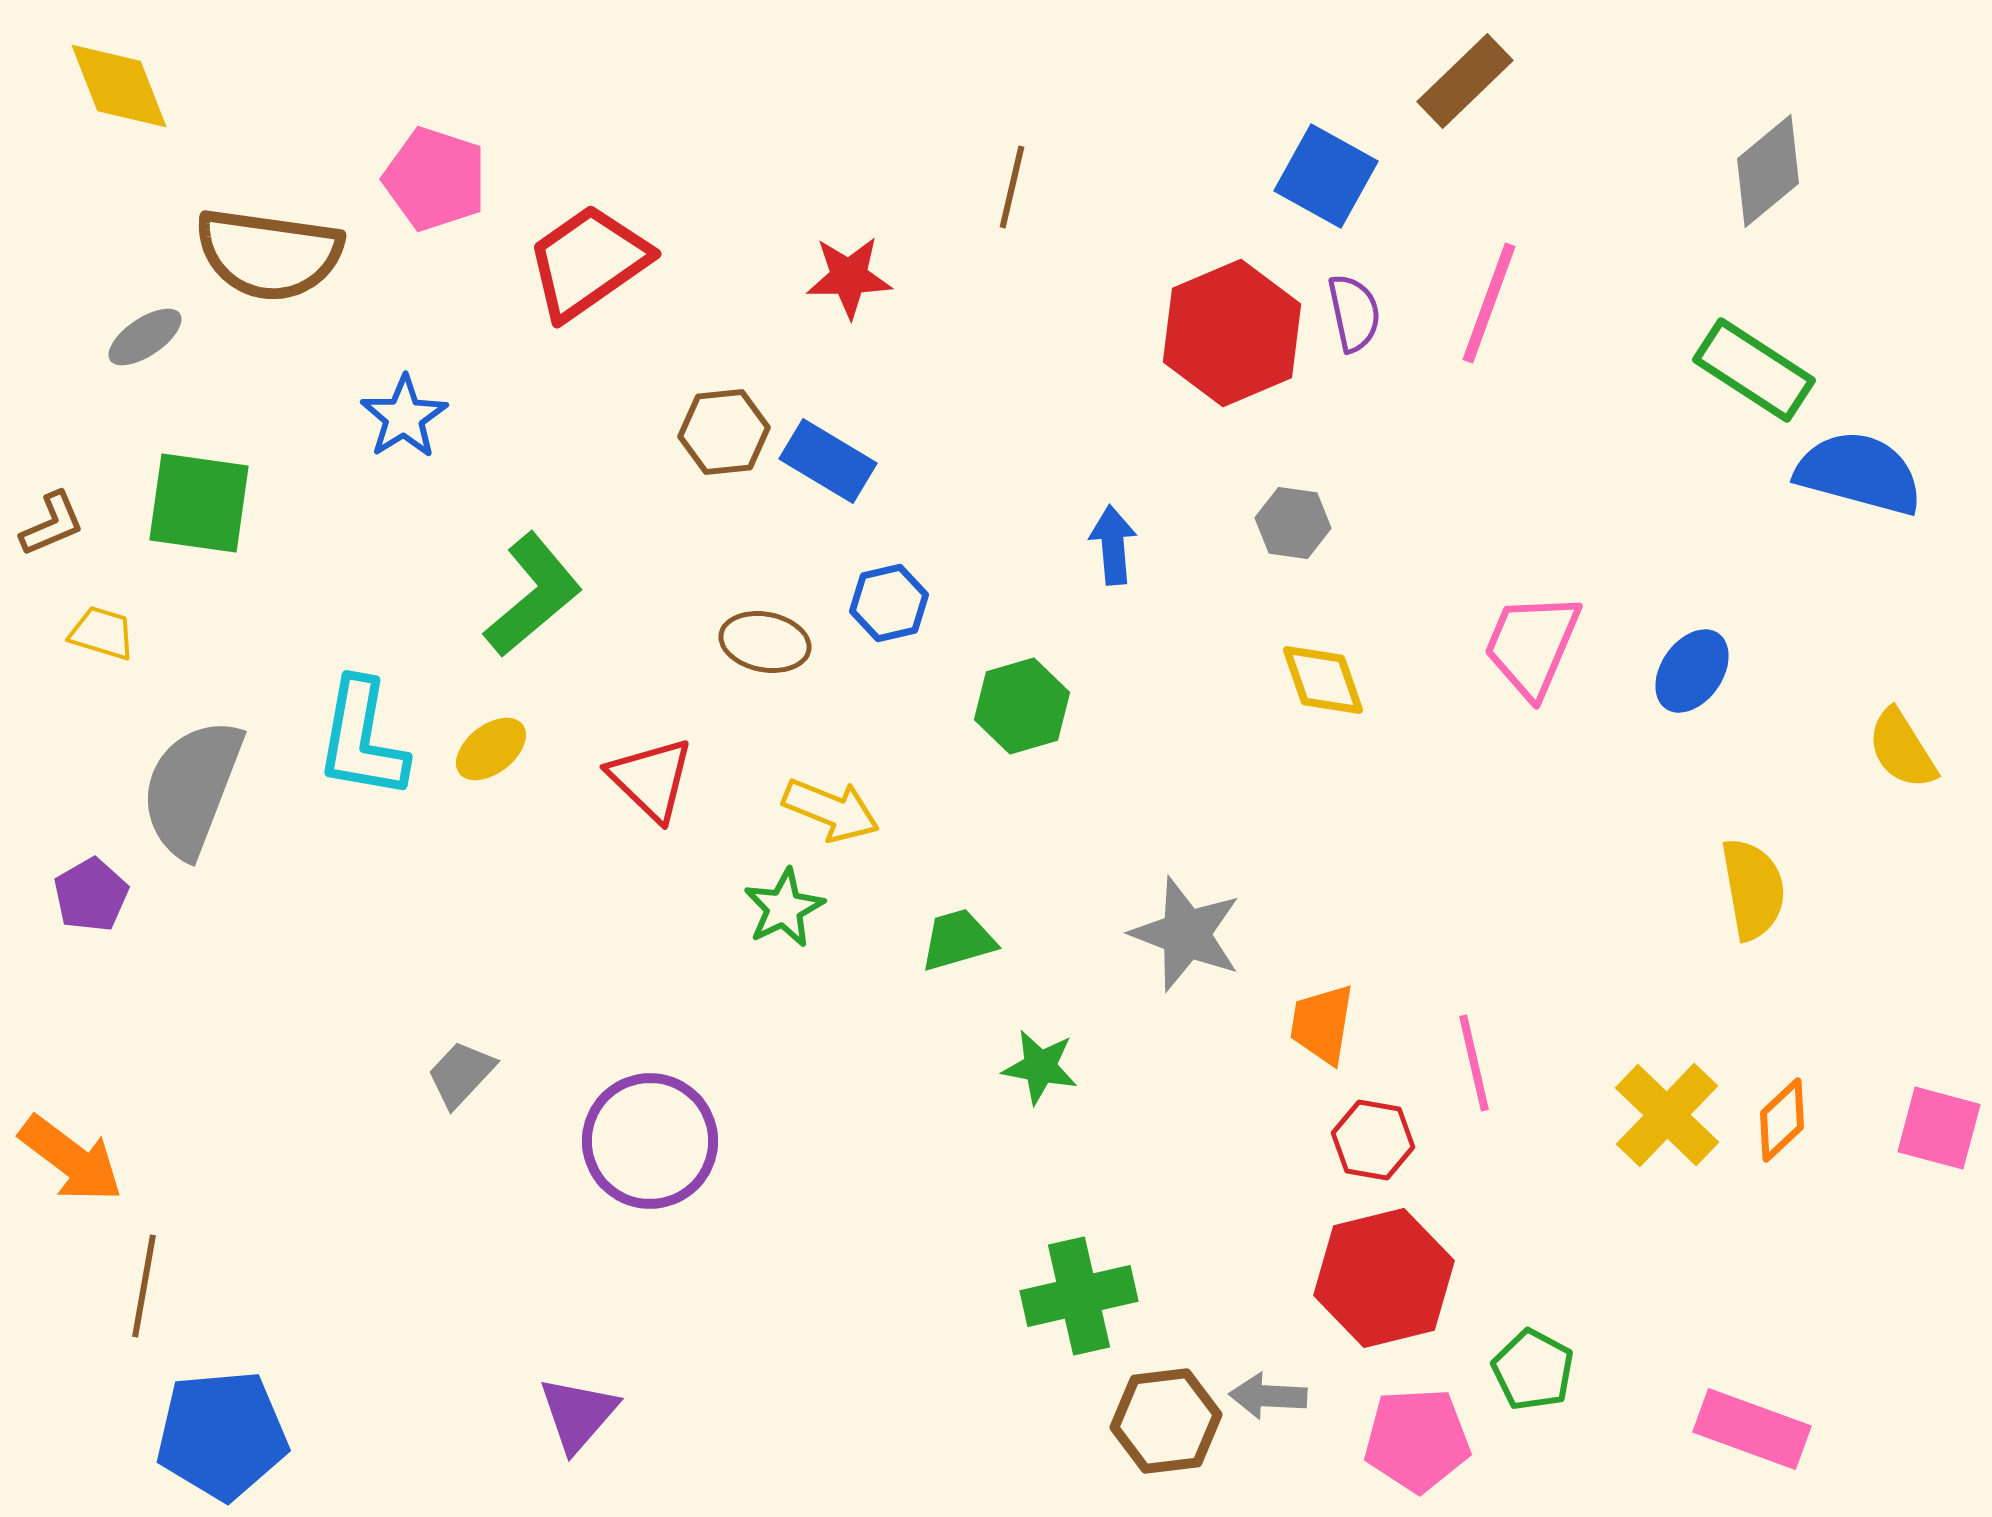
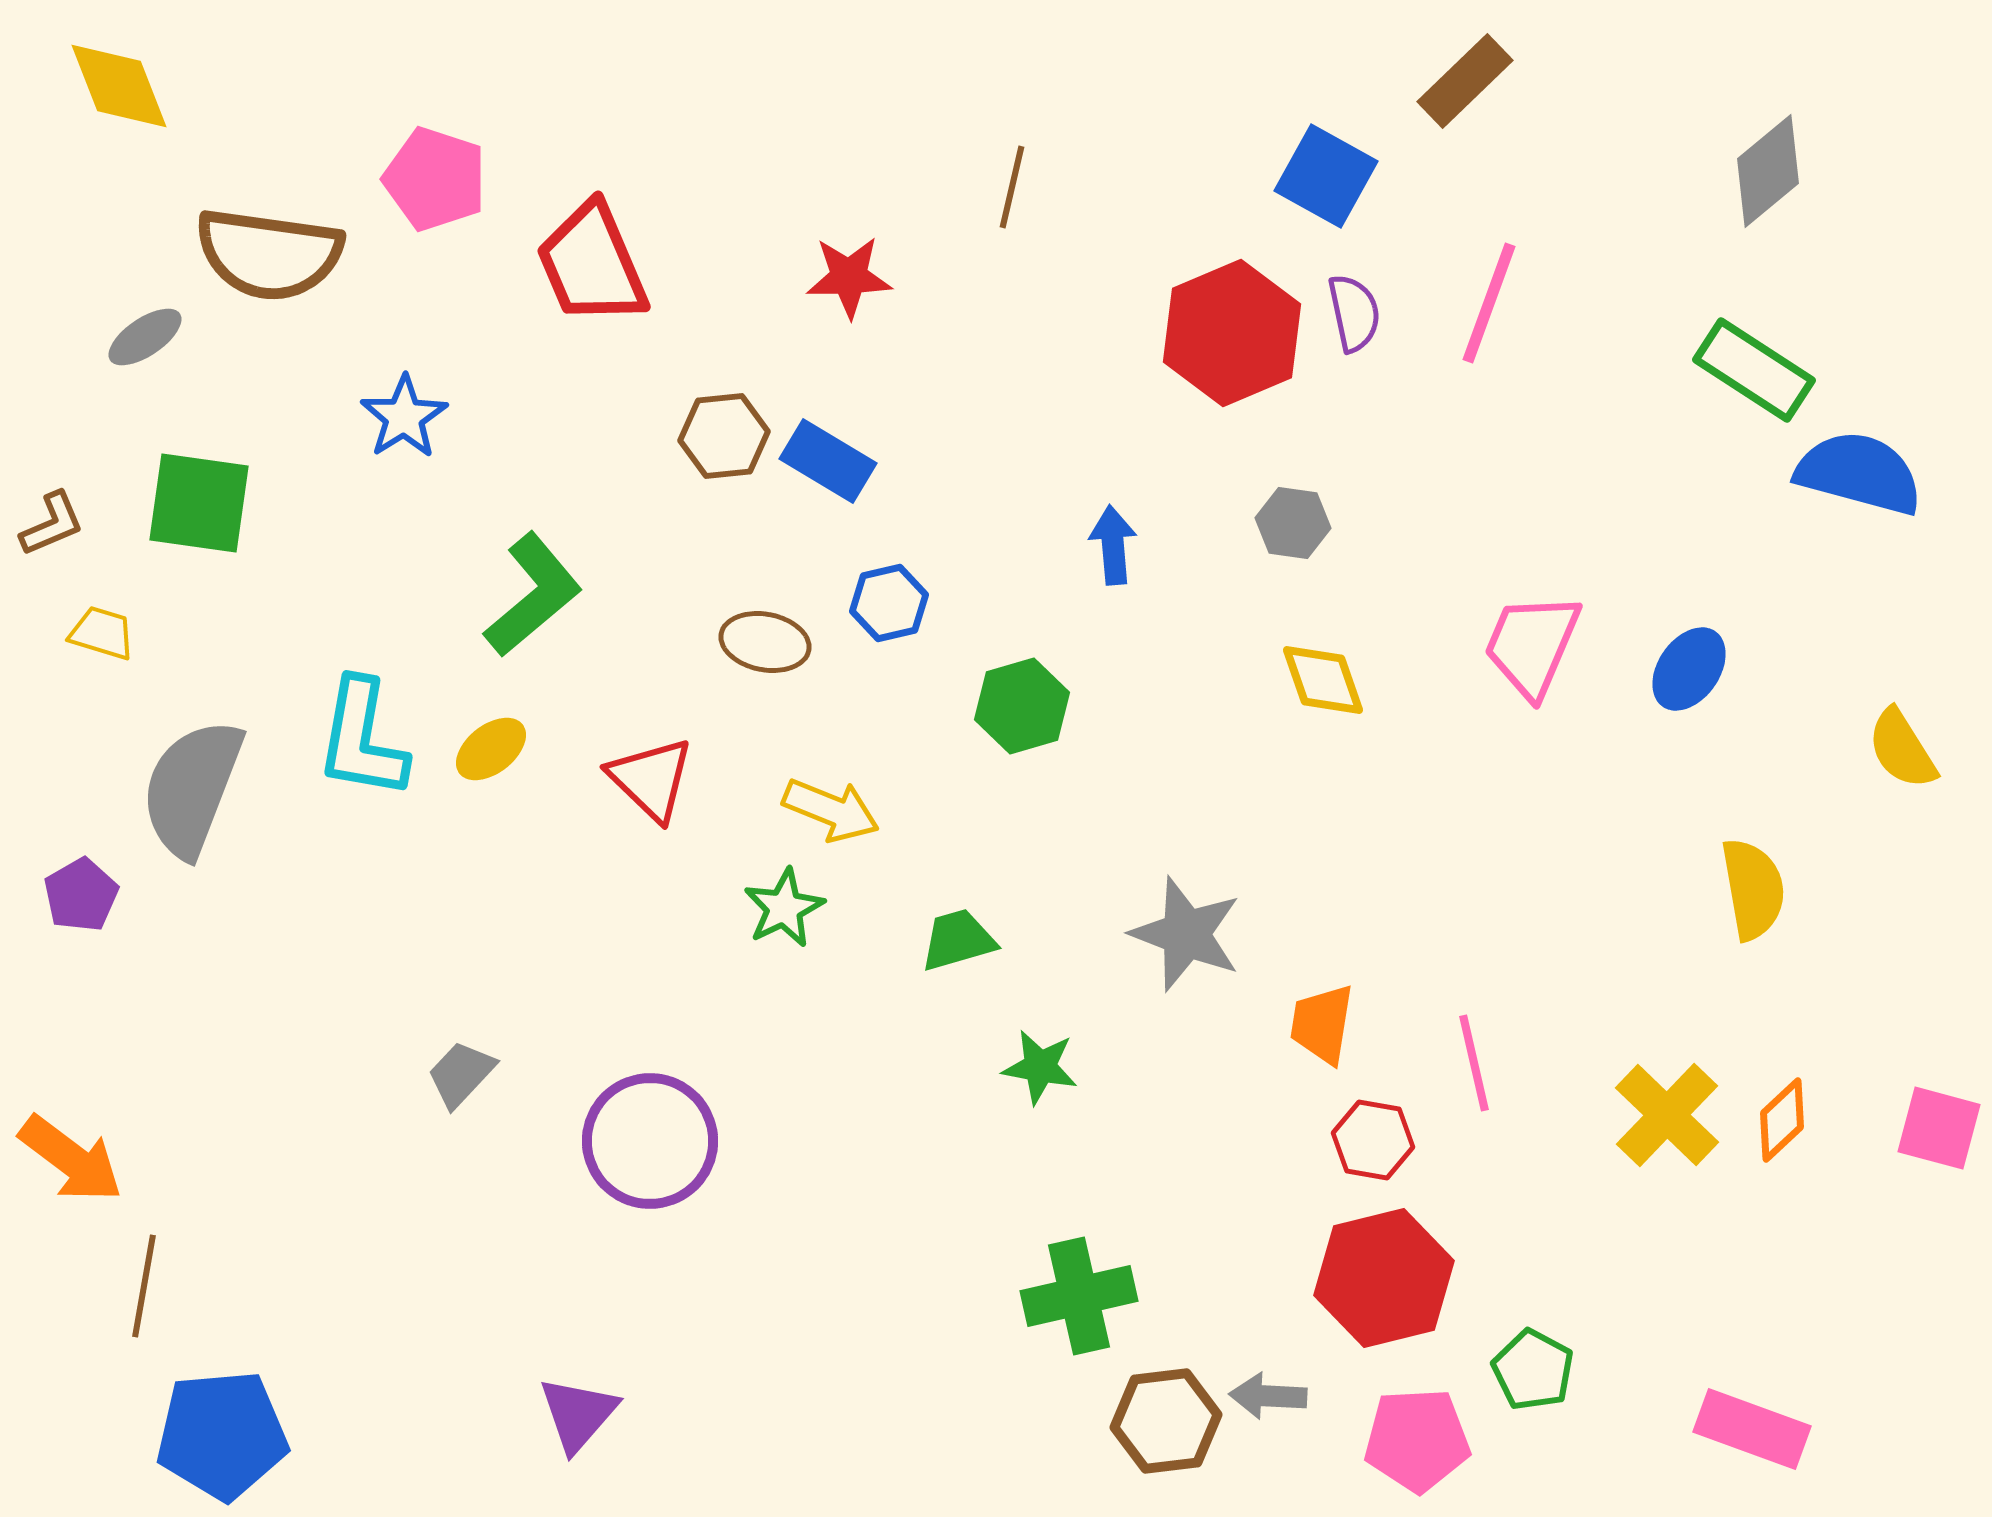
red trapezoid at (588, 262): moved 4 px right, 2 px down; rotated 78 degrees counterclockwise
brown hexagon at (724, 432): moved 4 px down
blue ellipse at (1692, 671): moved 3 px left, 2 px up
purple pentagon at (91, 895): moved 10 px left
